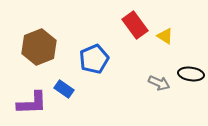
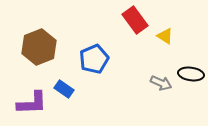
red rectangle: moved 5 px up
gray arrow: moved 2 px right
